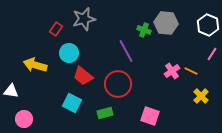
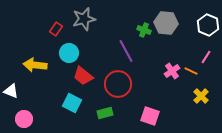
pink line: moved 6 px left, 3 px down
yellow arrow: rotated 10 degrees counterclockwise
white triangle: rotated 14 degrees clockwise
